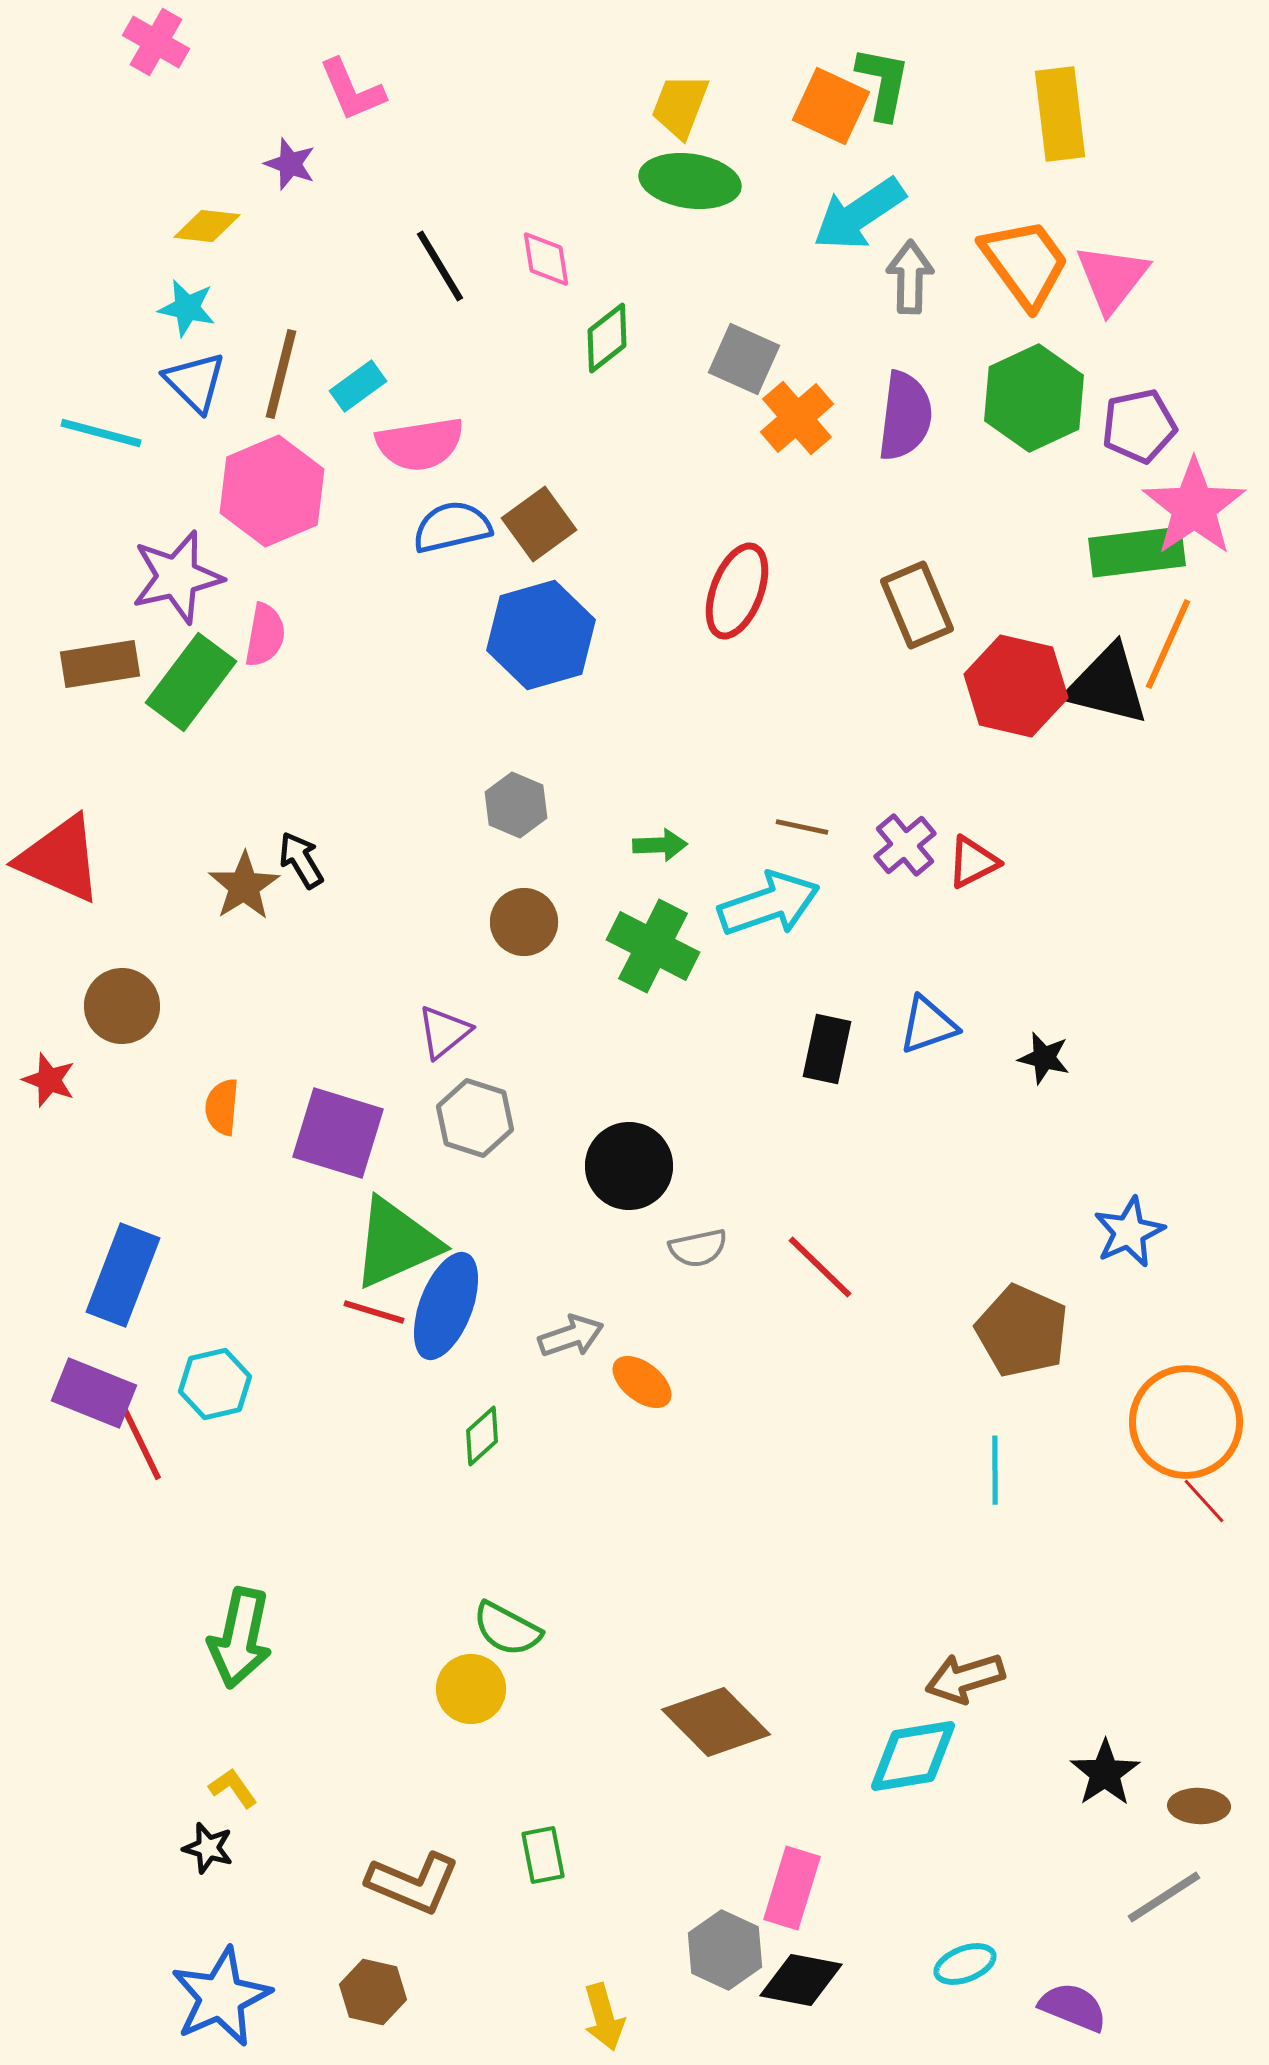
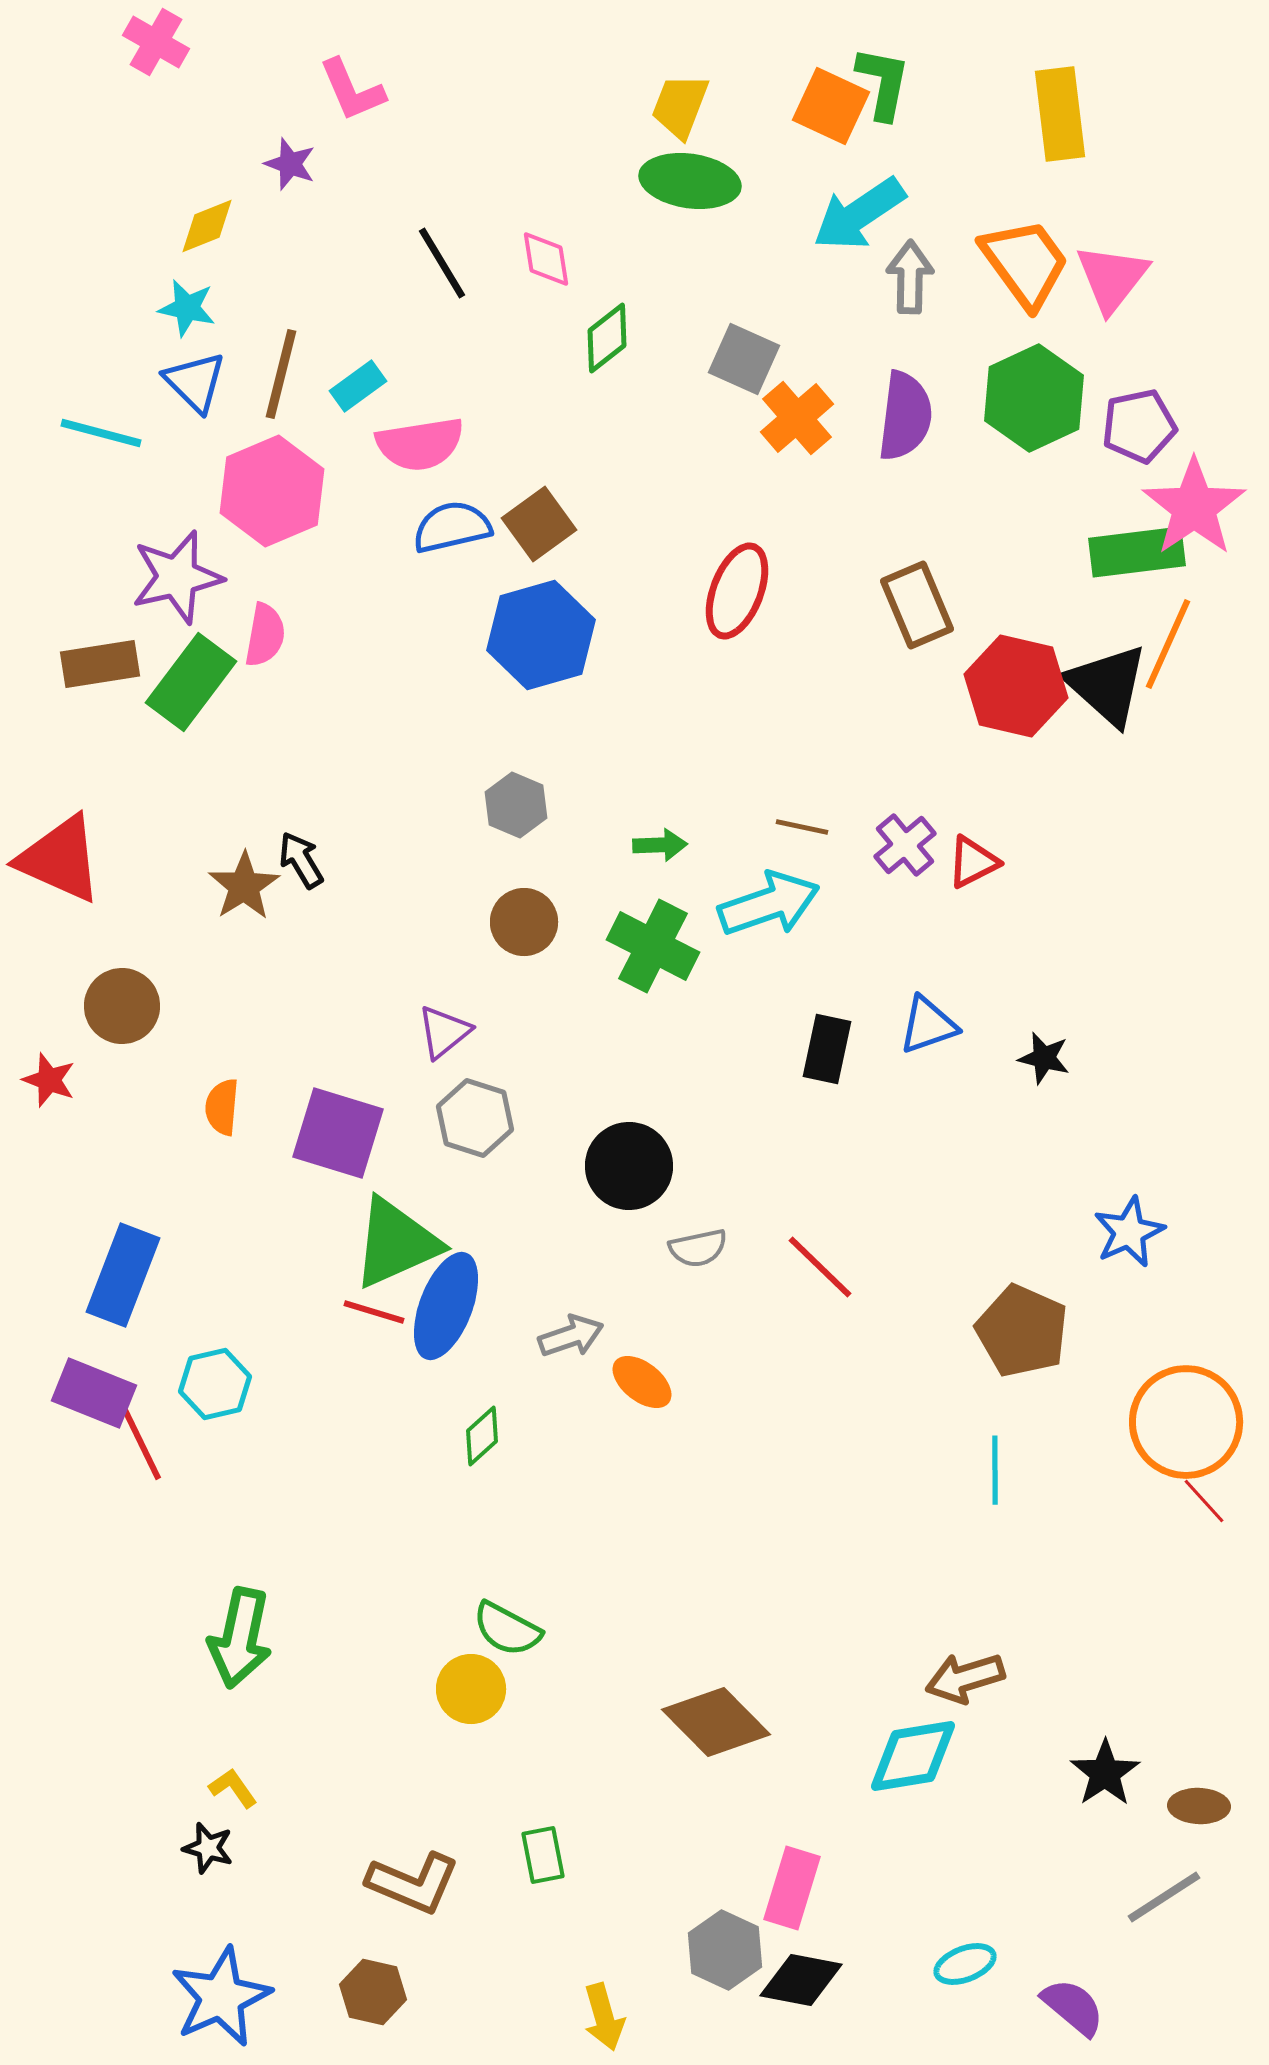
yellow diamond at (207, 226): rotated 28 degrees counterclockwise
black line at (440, 266): moved 2 px right, 3 px up
black triangle at (1107, 685): rotated 28 degrees clockwise
purple semicircle at (1073, 2007): rotated 18 degrees clockwise
